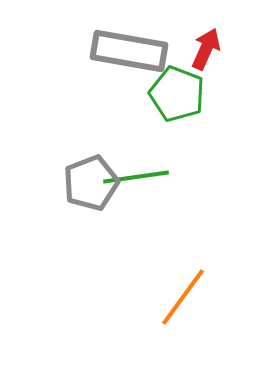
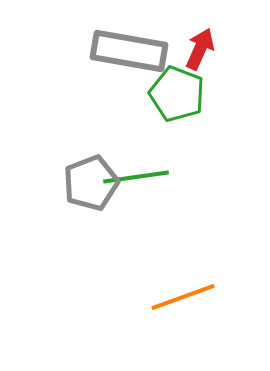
red arrow: moved 6 px left
orange line: rotated 34 degrees clockwise
